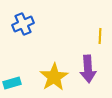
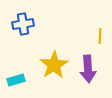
blue cross: rotated 15 degrees clockwise
yellow star: moved 12 px up
cyan rectangle: moved 4 px right, 3 px up
